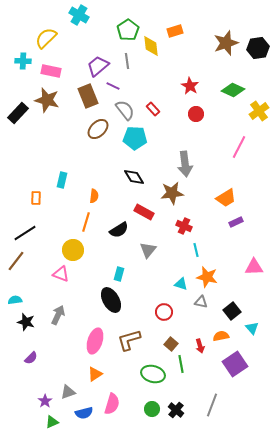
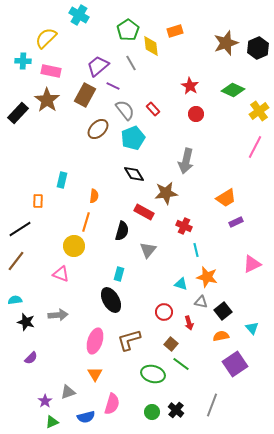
black hexagon at (258, 48): rotated 15 degrees counterclockwise
gray line at (127, 61): moved 4 px right, 2 px down; rotated 21 degrees counterclockwise
brown rectangle at (88, 96): moved 3 px left, 1 px up; rotated 50 degrees clockwise
brown star at (47, 100): rotated 20 degrees clockwise
cyan pentagon at (135, 138): moved 2 px left; rotated 25 degrees counterclockwise
pink line at (239, 147): moved 16 px right
gray arrow at (185, 164): moved 1 px right, 3 px up; rotated 20 degrees clockwise
black diamond at (134, 177): moved 3 px up
brown star at (172, 193): moved 6 px left
orange rectangle at (36, 198): moved 2 px right, 3 px down
black semicircle at (119, 230): moved 3 px right, 1 px down; rotated 42 degrees counterclockwise
black line at (25, 233): moved 5 px left, 4 px up
yellow circle at (73, 250): moved 1 px right, 4 px up
pink triangle at (254, 267): moved 2 px left, 3 px up; rotated 24 degrees counterclockwise
black square at (232, 311): moved 9 px left
gray arrow at (58, 315): rotated 60 degrees clockwise
red arrow at (200, 346): moved 11 px left, 23 px up
green line at (181, 364): rotated 42 degrees counterclockwise
orange triangle at (95, 374): rotated 28 degrees counterclockwise
green circle at (152, 409): moved 3 px down
blue semicircle at (84, 413): moved 2 px right, 4 px down
